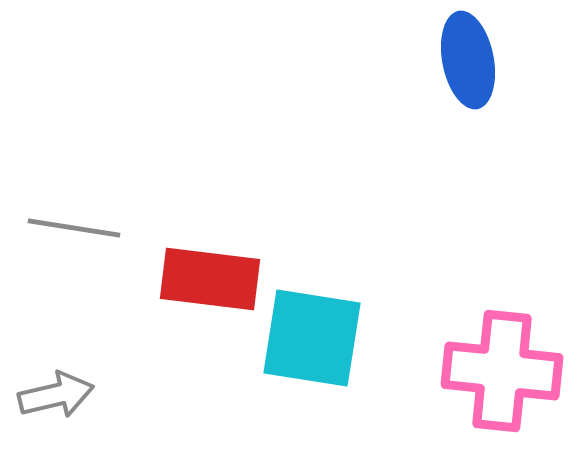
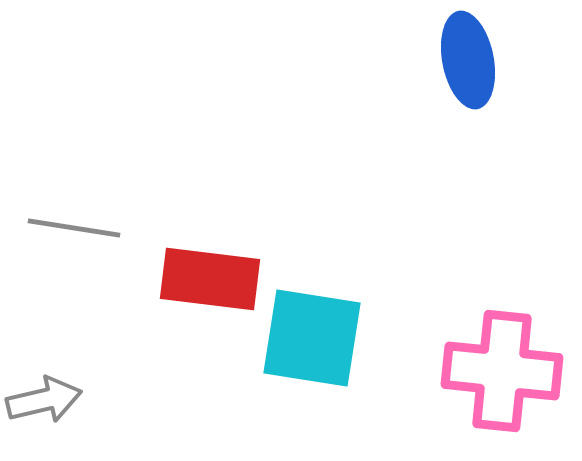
gray arrow: moved 12 px left, 5 px down
